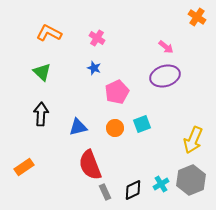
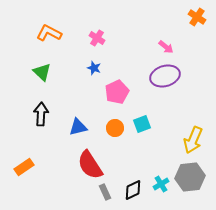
red semicircle: rotated 12 degrees counterclockwise
gray hexagon: moved 1 px left, 3 px up; rotated 16 degrees clockwise
